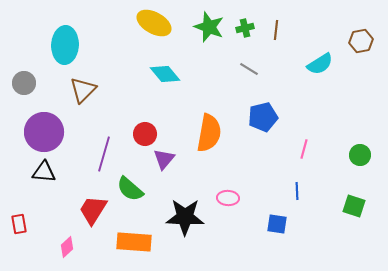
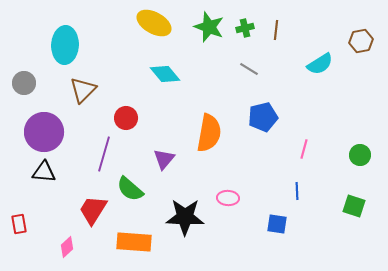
red circle: moved 19 px left, 16 px up
